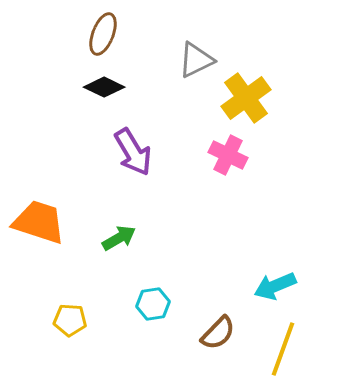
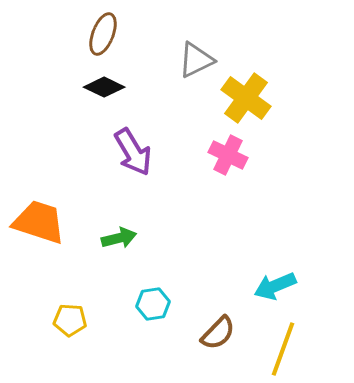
yellow cross: rotated 18 degrees counterclockwise
green arrow: rotated 16 degrees clockwise
